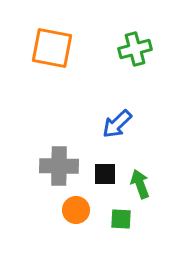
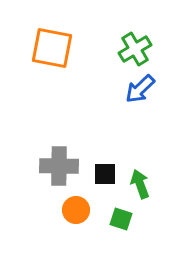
green cross: rotated 16 degrees counterclockwise
blue arrow: moved 23 px right, 35 px up
green square: rotated 15 degrees clockwise
